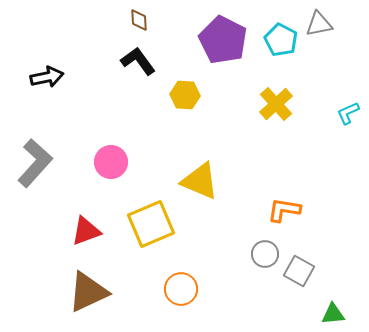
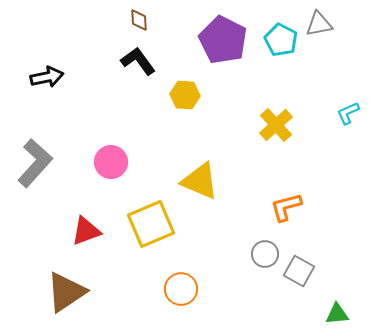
yellow cross: moved 21 px down
orange L-shape: moved 2 px right, 3 px up; rotated 24 degrees counterclockwise
brown triangle: moved 22 px left; rotated 9 degrees counterclockwise
green triangle: moved 4 px right
